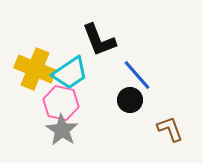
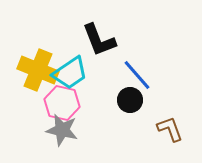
yellow cross: moved 3 px right, 1 px down
pink hexagon: moved 1 px right
gray star: rotated 20 degrees counterclockwise
